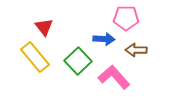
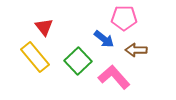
pink pentagon: moved 2 px left
blue arrow: rotated 35 degrees clockwise
